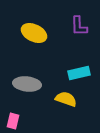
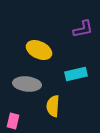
purple L-shape: moved 4 px right, 3 px down; rotated 100 degrees counterclockwise
yellow ellipse: moved 5 px right, 17 px down
cyan rectangle: moved 3 px left, 1 px down
yellow semicircle: moved 13 px left, 7 px down; rotated 105 degrees counterclockwise
